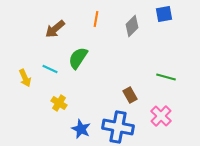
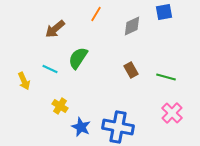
blue square: moved 2 px up
orange line: moved 5 px up; rotated 21 degrees clockwise
gray diamond: rotated 20 degrees clockwise
yellow arrow: moved 1 px left, 3 px down
brown rectangle: moved 1 px right, 25 px up
yellow cross: moved 1 px right, 3 px down
pink cross: moved 11 px right, 3 px up
blue star: moved 2 px up
